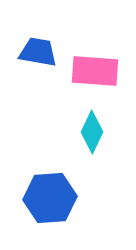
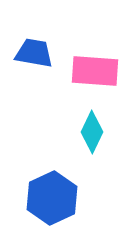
blue trapezoid: moved 4 px left, 1 px down
blue hexagon: moved 2 px right; rotated 21 degrees counterclockwise
